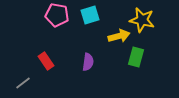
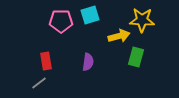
pink pentagon: moved 4 px right, 6 px down; rotated 10 degrees counterclockwise
yellow star: rotated 10 degrees counterclockwise
red rectangle: rotated 24 degrees clockwise
gray line: moved 16 px right
